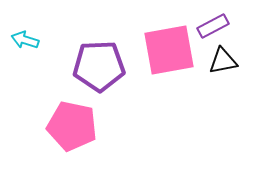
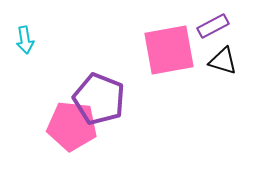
cyan arrow: rotated 116 degrees counterclockwise
black triangle: rotated 28 degrees clockwise
purple pentagon: moved 33 px down; rotated 24 degrees clockwise
pink pentagon: rotated 6 degrees counterclockwise
